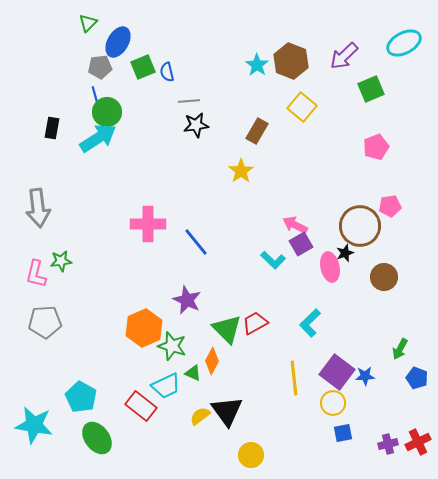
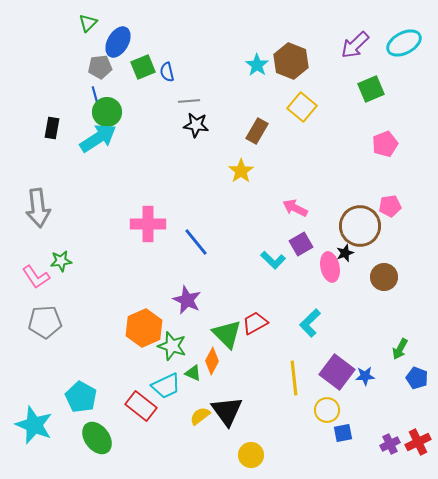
purple arrow at (344, 56): moved 11 px right, 11 px up
black star at (196, 125): rotated 15 degrees clockwise
pink pentagon at (376, 147): moved 9 px right, 3 px up
pink arrow at (295, 225): moved 17 px up
pink L-shape at (36, 274): moved 3 px down; rotated 48 degrees counterclockwise
green triangle at (227, 329): moved 5 px down
yellow circle at (333, 403): moved 6 px left, 7 px down
cyan star at (34, 425): rotated 12 degrees clockwise
purple cross at (388, 444): moved 2 px right; rotated 12 degrees counterclockwise
